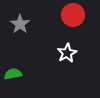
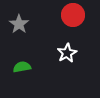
gray star: moved 1 px left
green semicircle: moved 9 px right, 7 px up
